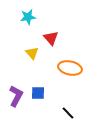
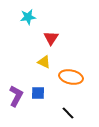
red triangle: rotated 14 degrees clockwise
yellow triangle: moved 12 px right, 9 px down; rotated 24 degrees counterclockwise
orange ellipse: moved 1 px right, 9 px down
